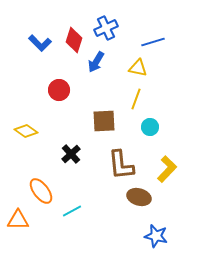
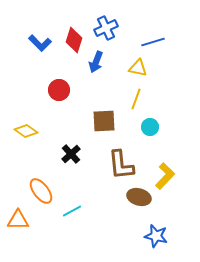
blue arrow: rotated 10 degrees counterclockwise
yellow L-shape: moved 2 px left, 7 px down
